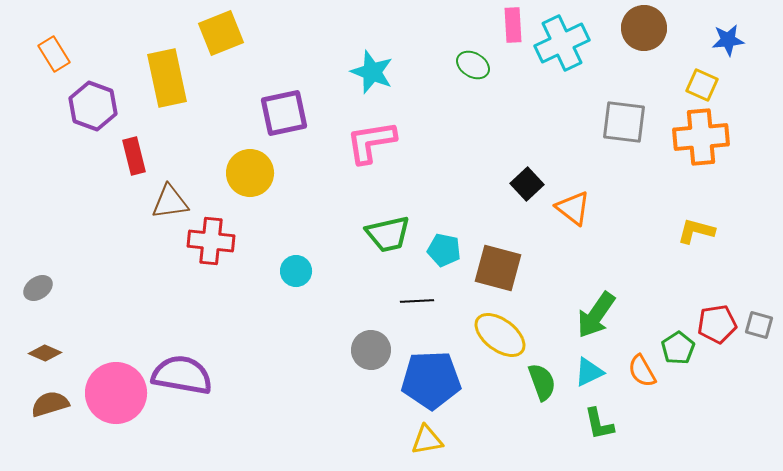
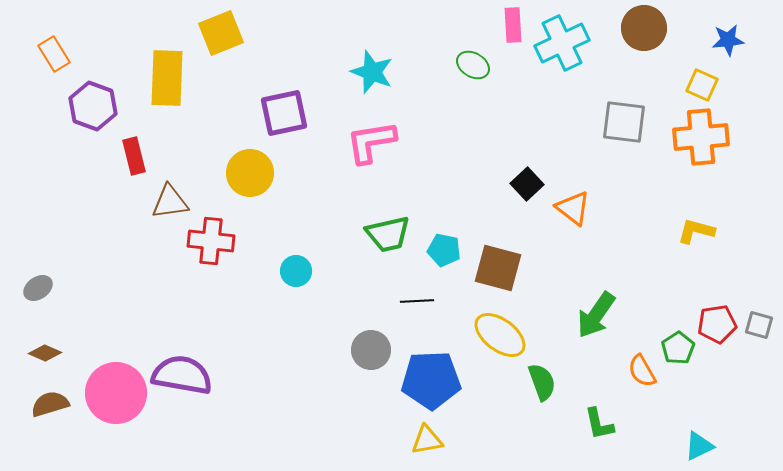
yellow rectangle at (167, 78): rotated 14 degrees clockwise
cyan triangle at (589, 372): moved 110 px right, 74 px down
